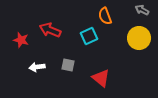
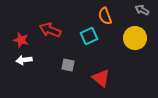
yellow circle: moved 4 px left
white arrow: moved 13 px left, 7 px up
